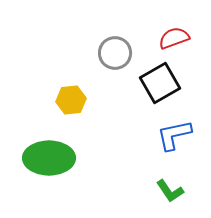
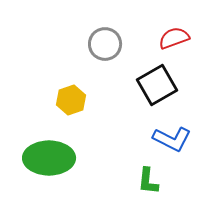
gray circle: moved 10 px left, 9 px up
black square: moved 3 px left, 2 px down
yellow hexagon: rotated 12 degrees counterclockwise
blue L-shape: moved 2 px left, 4 px down; rotated 141 degrees counterclockwise
green L-shape: moved 22 px left, 10 px up; rotated 40 degrees clockwise
